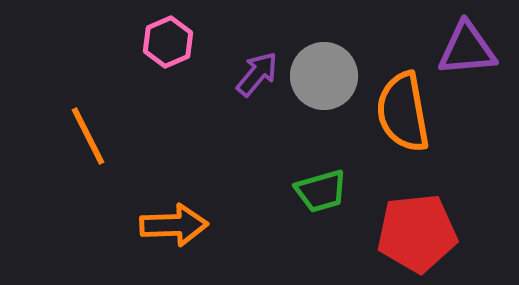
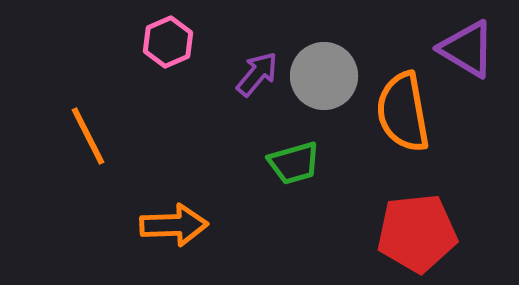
purple triangle: rotated 36 degrees clockwise
green trapezoid: moved 27 px left, 28 px up
